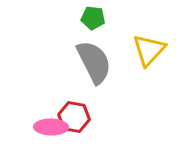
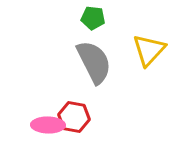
pink ellipse: moved 3 px left, 2 px up
